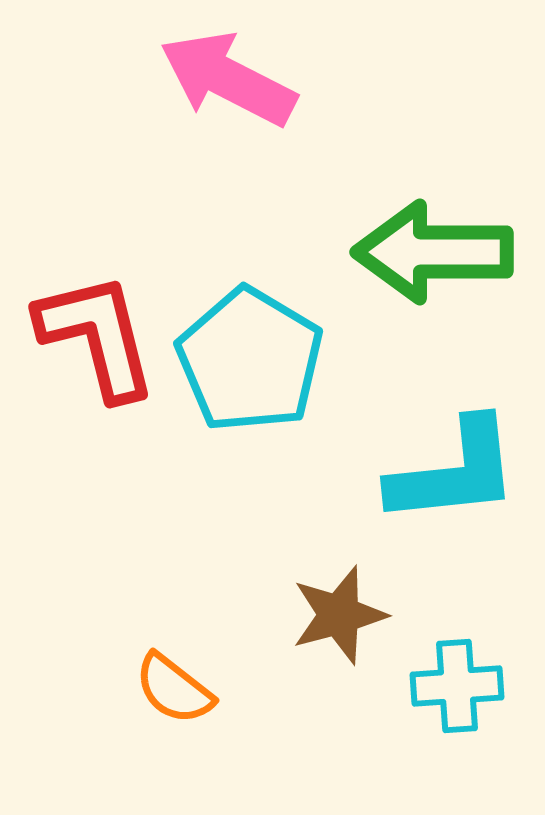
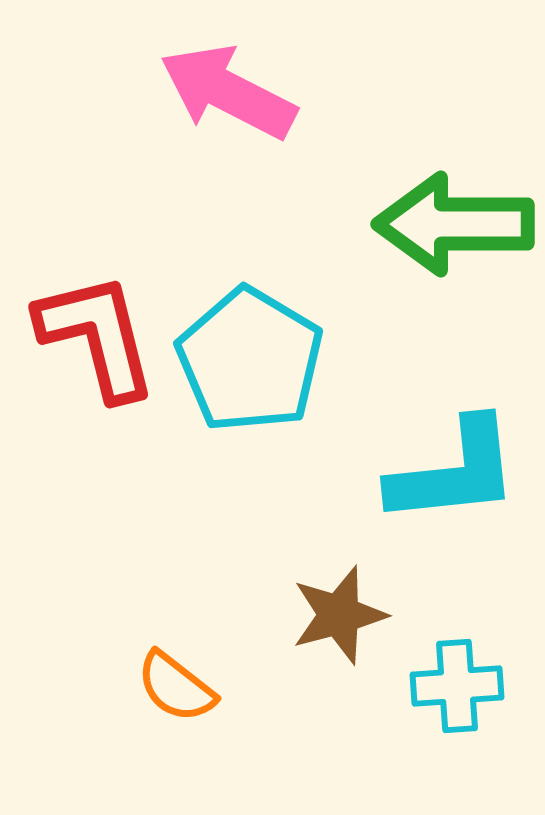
pink arrow: moved 13 px down
green arrow: moved 21 px right, 28 px up
orange semicircle: moved 2 px right, 2 px up
